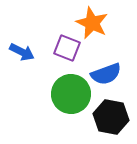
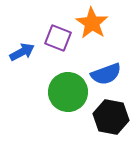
orange star: rotated 8 degrees clockwise
purple square: moved 9 px left, 10 px up
blue arrow: rotated 55 degrees counterclockwise
green circle: moved 3 px left, 2 px up
